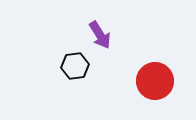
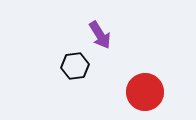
red circle: moved 10 px left, 11 px down
